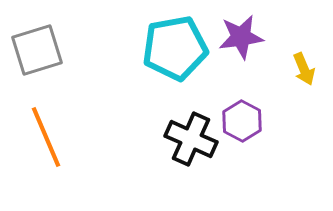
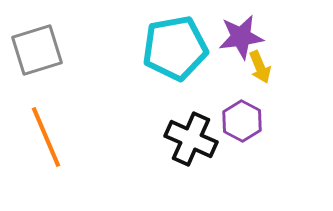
yellow arrow: moved 44 px left, 2 px up
